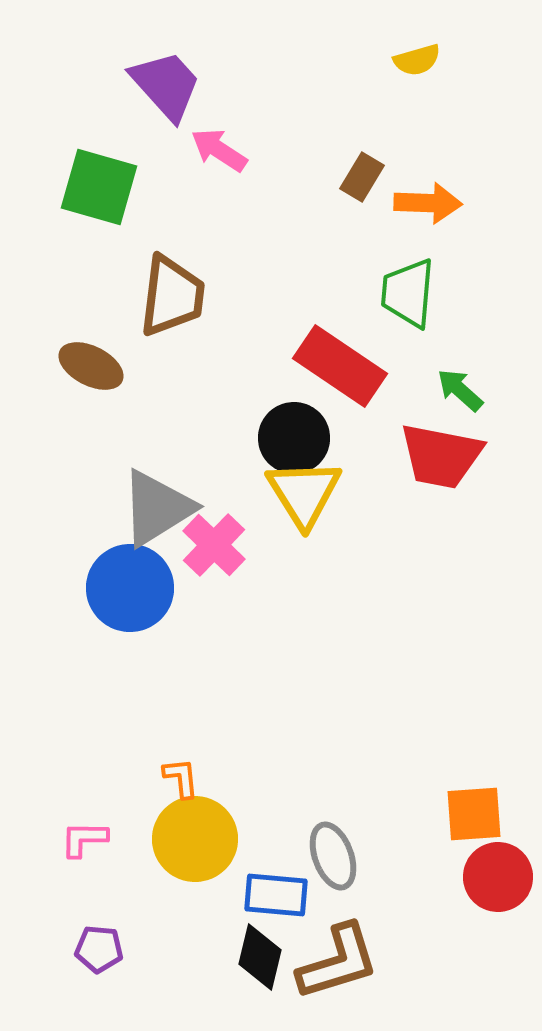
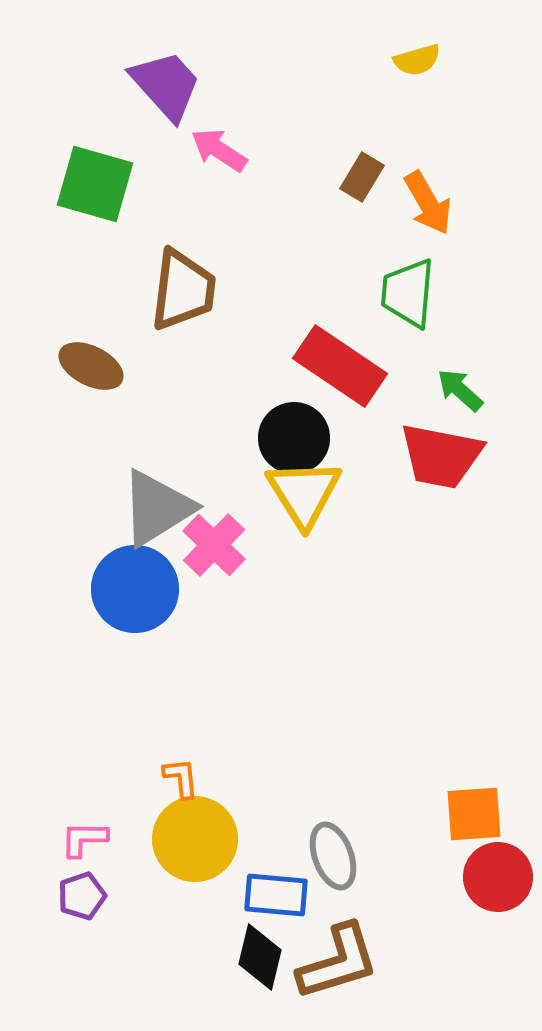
green square: moved 4 px left, 3 px up
orange arrow: rotated 58 degrees clockwise
brown trapezoid: moved 11 px right, 6 px up
blue circle: moved 5 px right, 1 px down
purple pentagon: moved 17 px left, 53 px up; rotated 24 degrees counterclockwise
